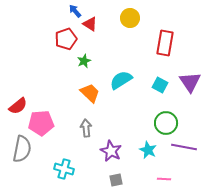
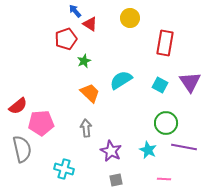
gray semicircle: rotated 24 degrees counterclockwise
